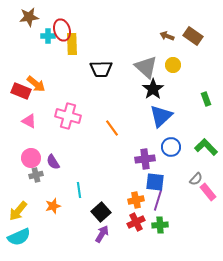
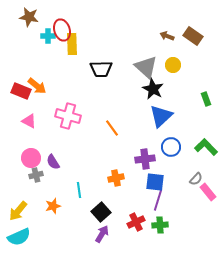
brown star: rotated 18 degrees clockwise
orange arrow: moved 1 px right, 2 px down
black star: rotated 10 degrees counterclockwise
orange cross: moved 20 px left, 22 px up
